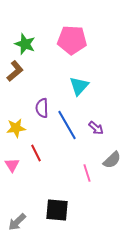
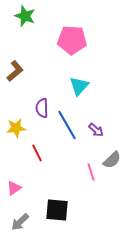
green star: moved 28 px up
purple arrow: moved 2 px down
red line: moved 1 px right
pink triangle: moved 2 px right, 23 px down; rotated 28 degrees clockwise
pink line: moved 4 px right, 1 px up
gray arrow: moved 3 px right
